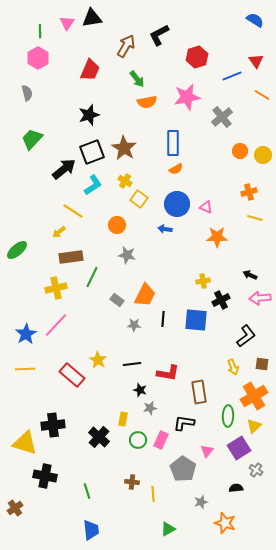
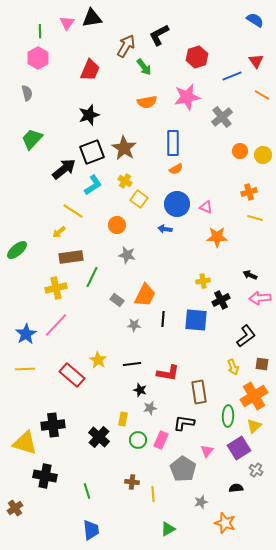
green arrow at (137, 79): moved 7 px right, 12 px up
